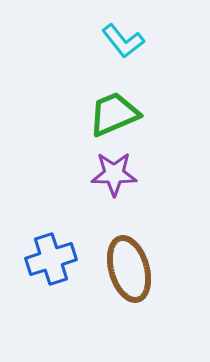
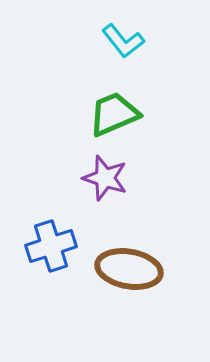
purple star: moved 9 px left, 4 px down; rotated 18 degrees clockwise
blue cross: moved 13 px up
brown ellipse: rotated 64 degrees counterclockwise
